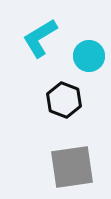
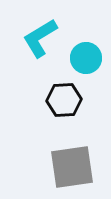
cyan circle: moved 3 px left, 2 px down
black hexagon: rotated 24 degrees counterclockwise
